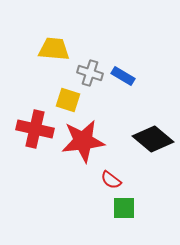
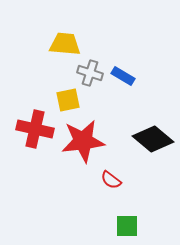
yellow trapezoid: moved 11 px right, 5 px up
yellow square: rotated 30 degrees counterclockwise
green square: moved 3 px right, 18 px down
